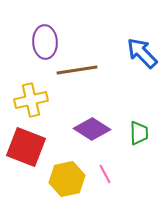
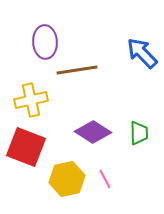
purple diamond: moved 1 px right, 3 px down
pink line: moved 5 px down
